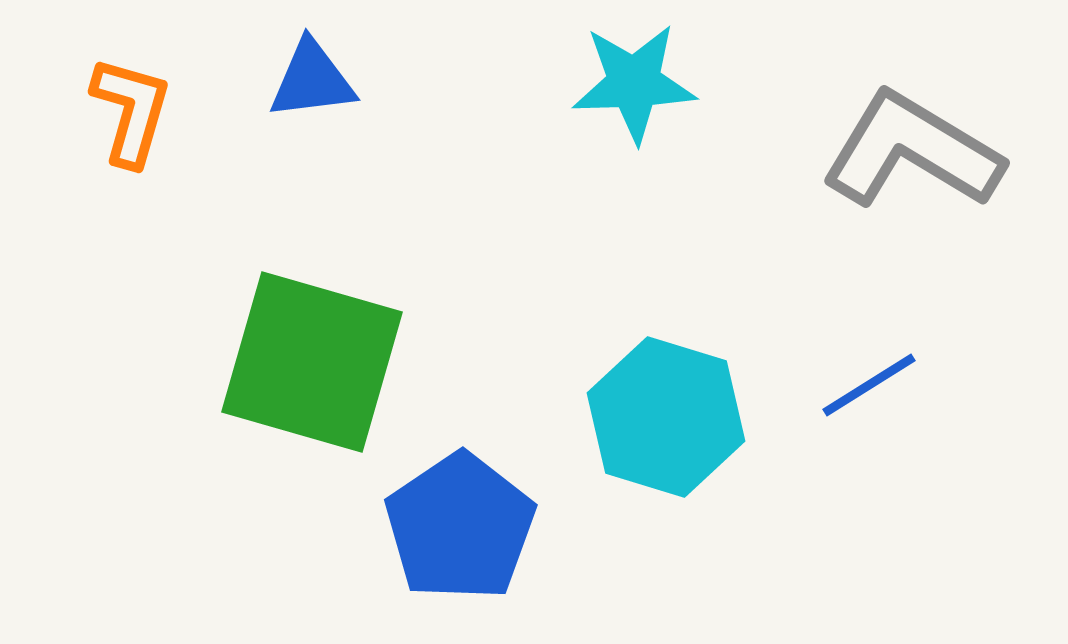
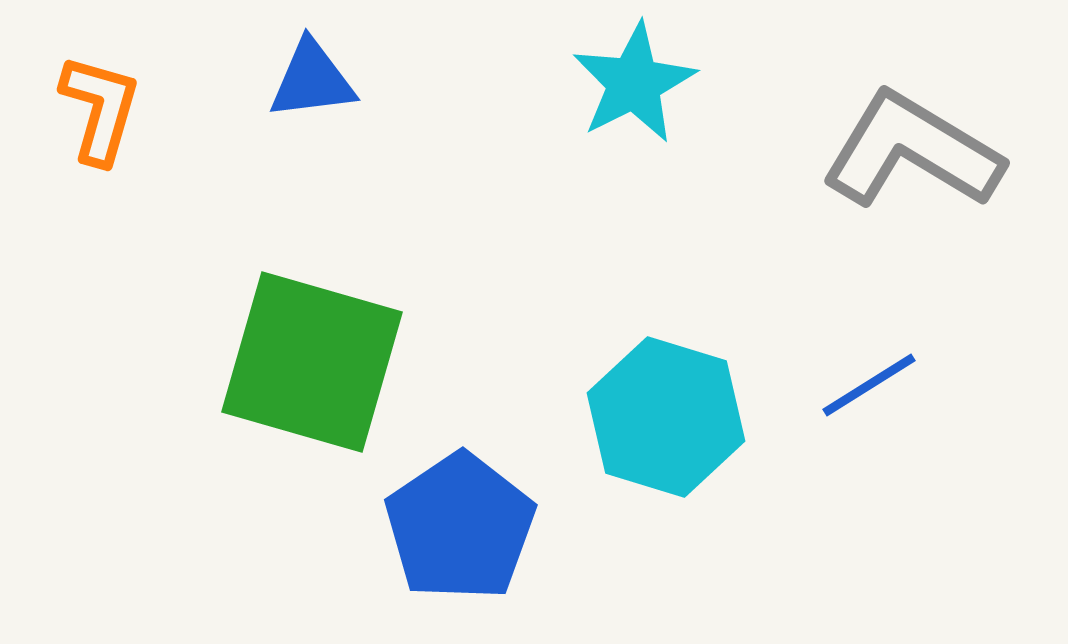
cyan star: rotated 25 degrees counterclockwise
orange L-shape: moved 31 px left, 2 px up
